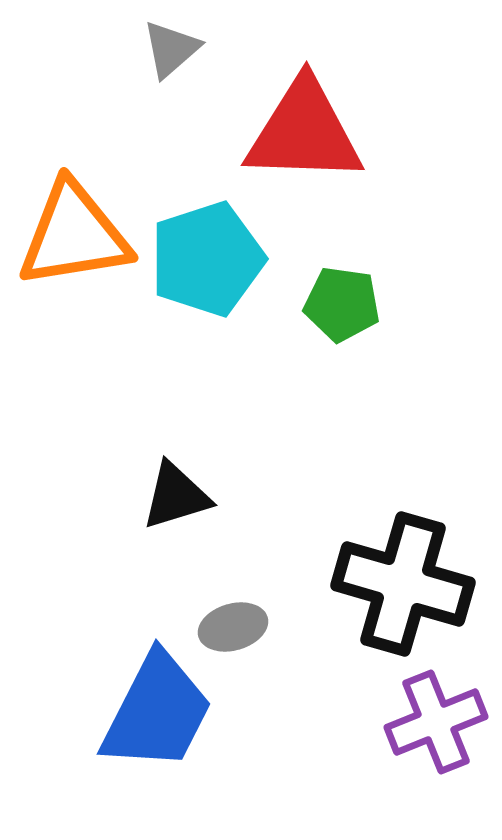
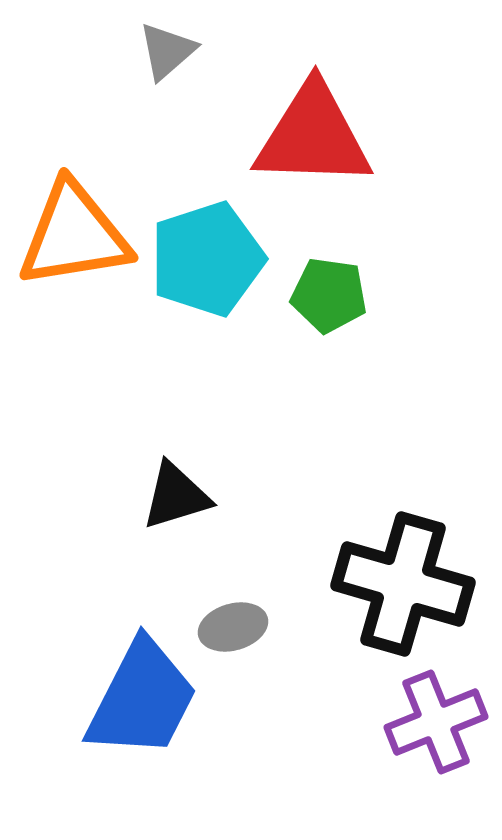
gray triangle: moved 4 px left, 2 px down
red triangle: moved 9 px right, 4 px down
green pentagon: moved 13 px left, 9 px up
blue trapezoid: moved 15 px left, 13 px up
